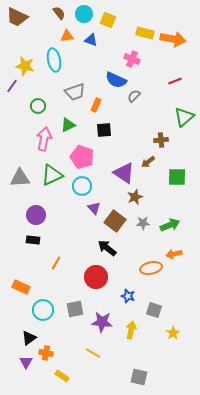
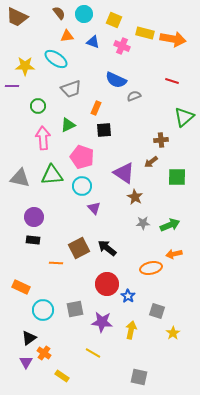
yellow square at (108, 20): moved 6 px right
blue triangle at (91, 40): moved 2 px right, 2 px down
pink cross at (132, 59): moved 10 px left, 13 px up
cyan ellipse at (54, 60): moved 2 px right, 1 px up; rotated 45 degrees counterclockwise
yellow star at (25, 66): rotated 12 degrees counterclockwise
red line at (175, 81): moved 3 px left; rotated 40 degrees clockwise
purple line at (12, 86): rotated 56 degrees clockwise
gray trapezoid at (75, 92): moved 4 px left, 3 px up
gray semicircle at (134, 96): rotated 24 degrees clockwise
orange rectangle at (96, 105): moved 3 px down
pink arrow at (44, 139): moved 1 px left, 1 px up; rotated 15 degrees counterclockwise
brown arrow at (148, 162): moved 3 px right
green triangle at (52, 175): rotated 20 degrees clockwise
gray triangle at (20, 178): rotated 15 degrees clockwise
brown star at (135, 197): rotated 21 degrees counterclockwise
purple circle at (36, 215): moved 2 px left, 2 px down
brown square at (115, 221): moved 36 px left, 27 px down; rotated 25 degrees clockwise
orange line at (56, 263): rotated 64 degrees clockwise
red circle at (96, 277): moved 11 px right, 7 px down
blue star at (128, 296): rotated 16 degrees clockwise
gray square at (154, 310): moved 3 px right, 1 px down
orange cross at (46, 353): moved 2 px left; rotated 24 degrees clockwise
